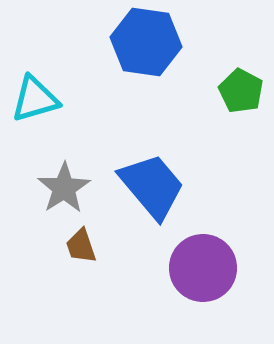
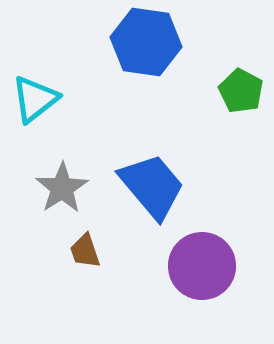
cyan triangle: rotated 22 degrees counterclockwise
gray star: moved 2 px left
brown trapezoid: moved 4 px right, 5 px down
purple circle: moved 1 px left, 2 px up
